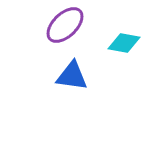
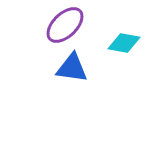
blue triangle: moved 8 px up
